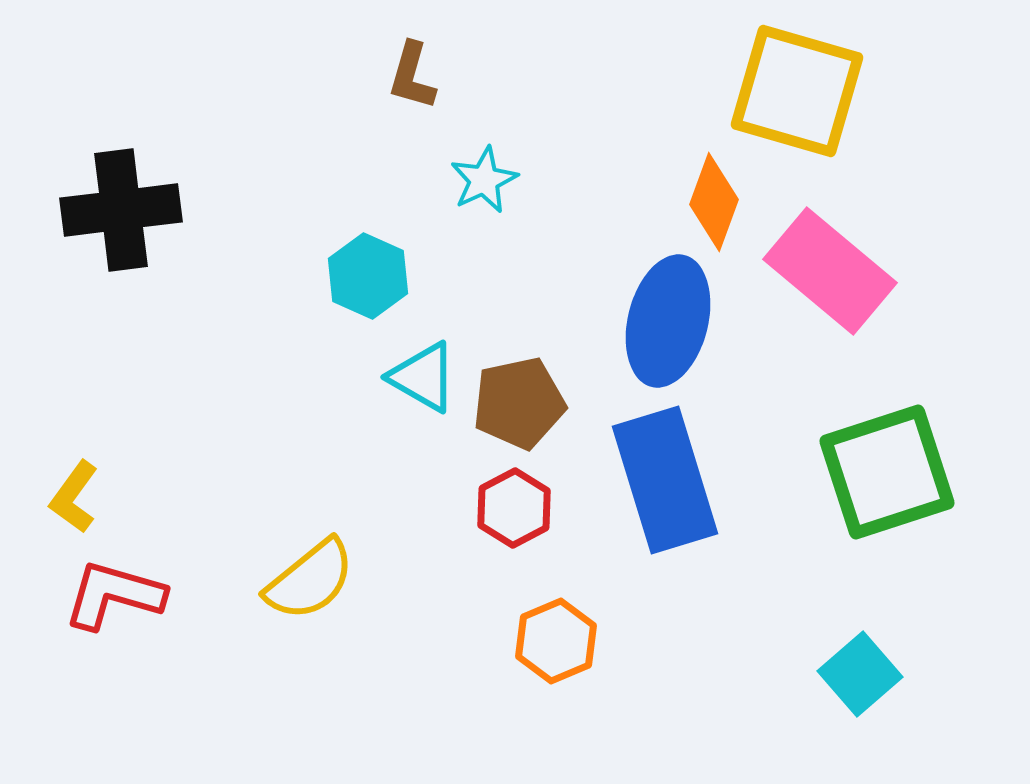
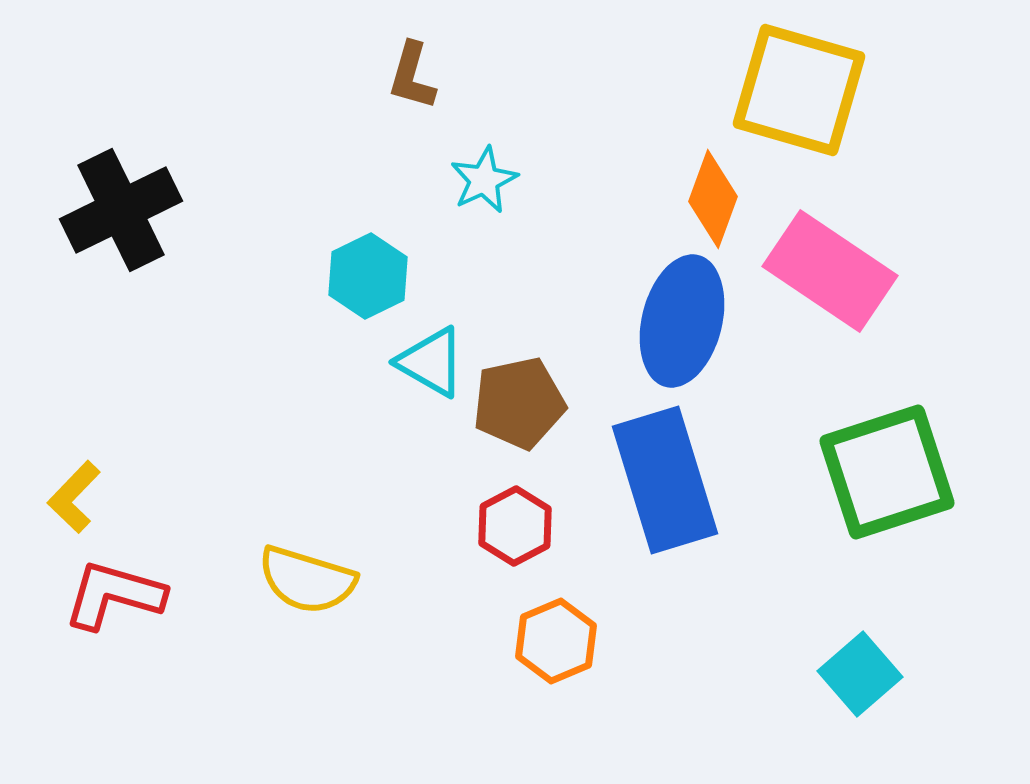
yellow square: moved 2 px right, 1 px up
orange diamond: moved 1 px left, 3 px up
black cross: rotated 19 degrees counterclockwise
pink rectangle: rotated 6 degrees counterclockwise
cyan hexagon: rotated 10 degrees clockwise
blue ellipse: moved 14 px right
cyan triangle: moved 8 px right, 15 px up
yellow L-shape: rotated 8 degrees clockwise
red hexagon: moved 1 px right, 18 px down
yellow semicircle: moved 3 px left; rotated 56 degrees clockwise
